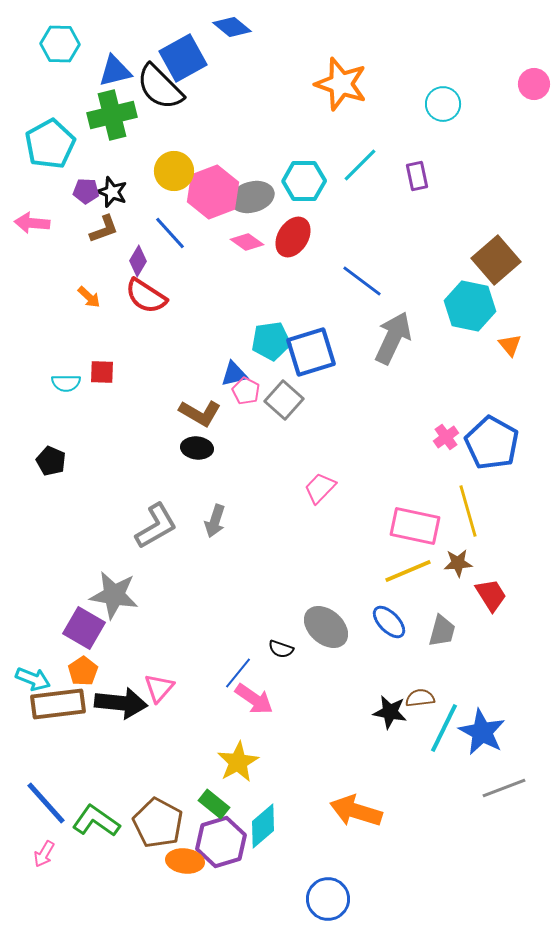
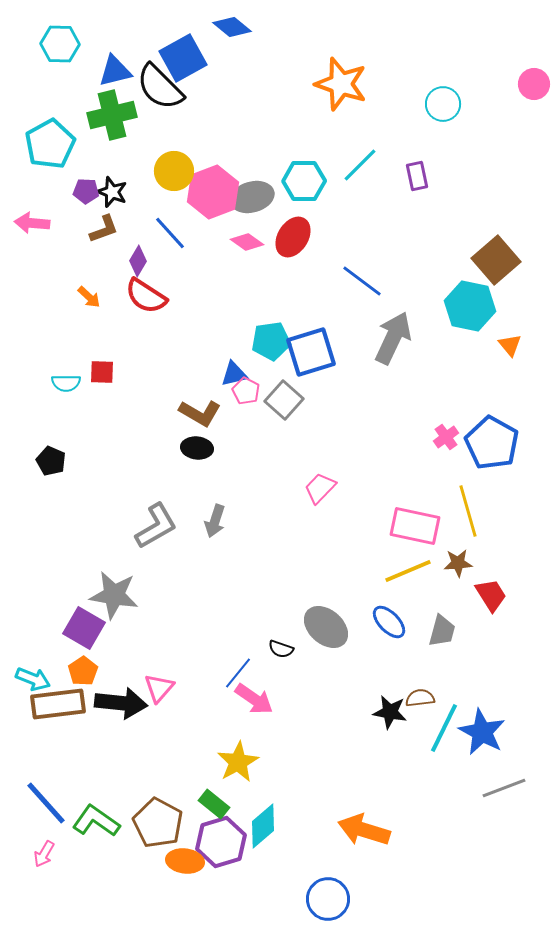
orange arrow at (356, 811): moved 8 px right, 19 px down
